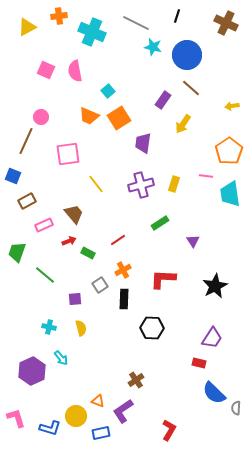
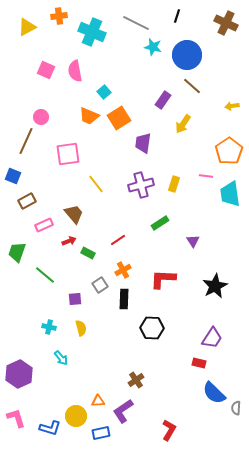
brown line at (191, 88): moved 1 px right, 2 px up
cyan square at (108, 91): moved 4 px left, 1 px down
purple hexagon at (32, 371): moved 13 px left, 3 px down
orange triangle at (98, 401): rotated 24 degrees counterclockwise
